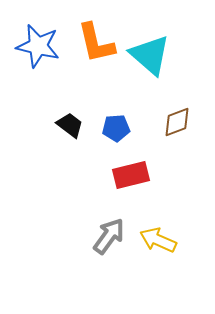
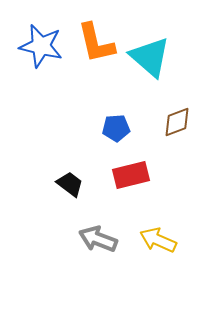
blue star: moved 3 px right
cyan triangle: moved 2 px down
black trapezoid: moved 59 px down
gray arrow: moved 11 px left, 3 px down; rotated 105 degrees counterclockwise
